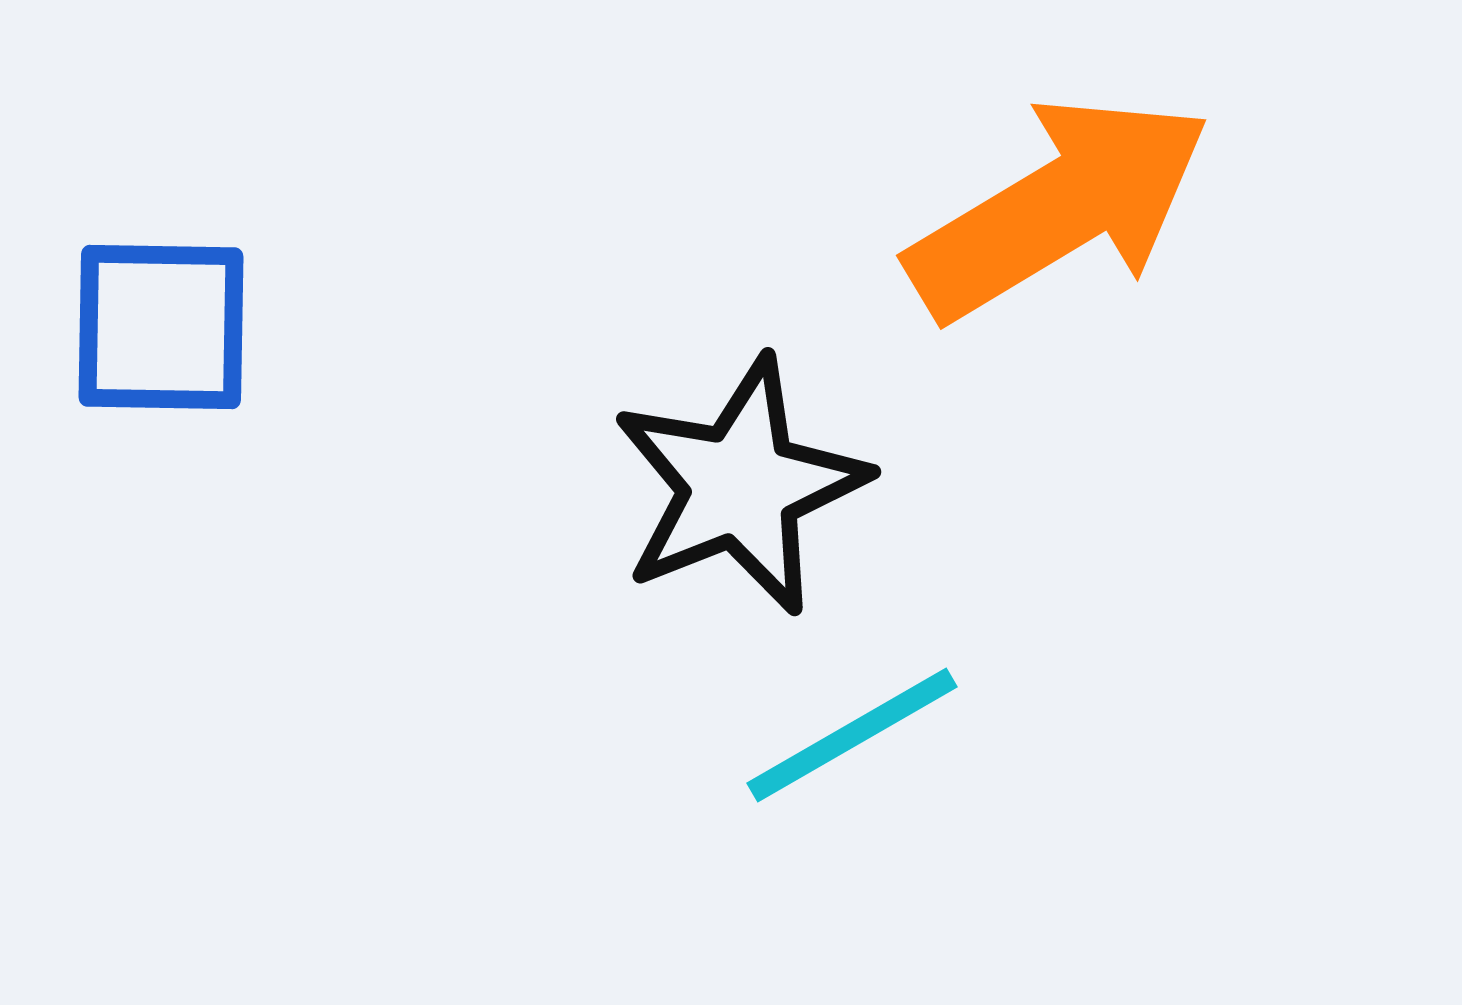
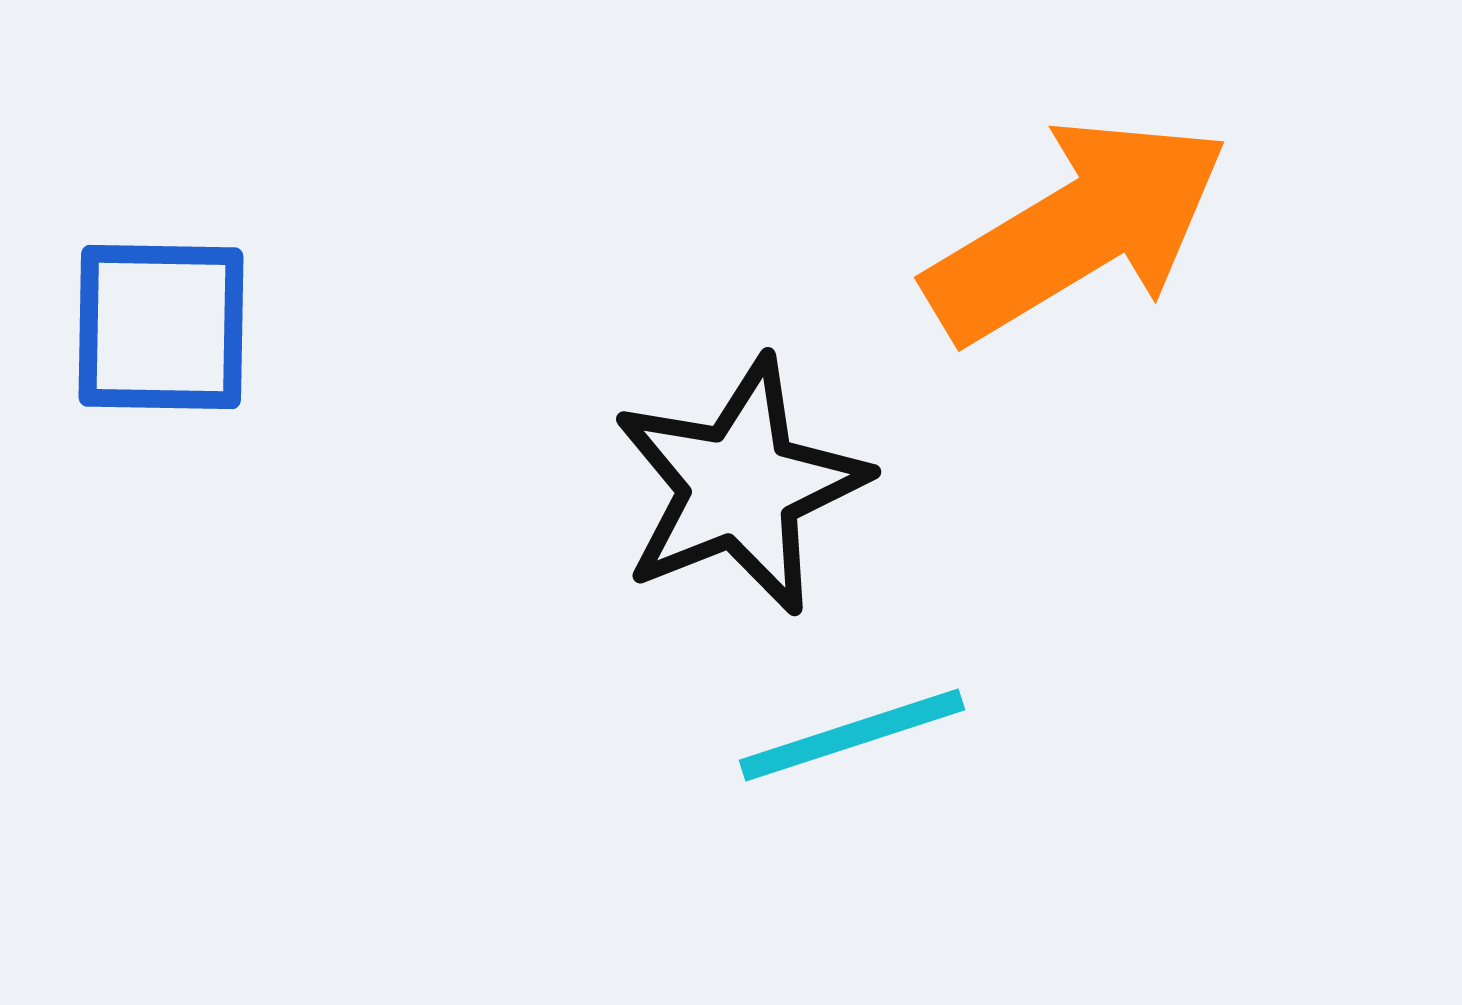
orange arrow: moved 18 px right, 22 px down
cyan line: rotated 12 degrees clockwise
